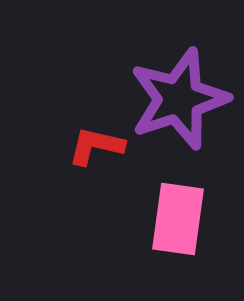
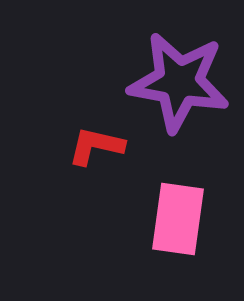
purple star: moved 17 px up; rotated 28 degrees clockwise
